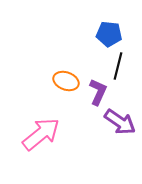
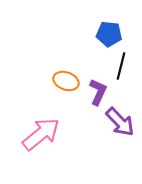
black line: moved 3 px right
purple arrow: rotated 12 degrees clockwise
